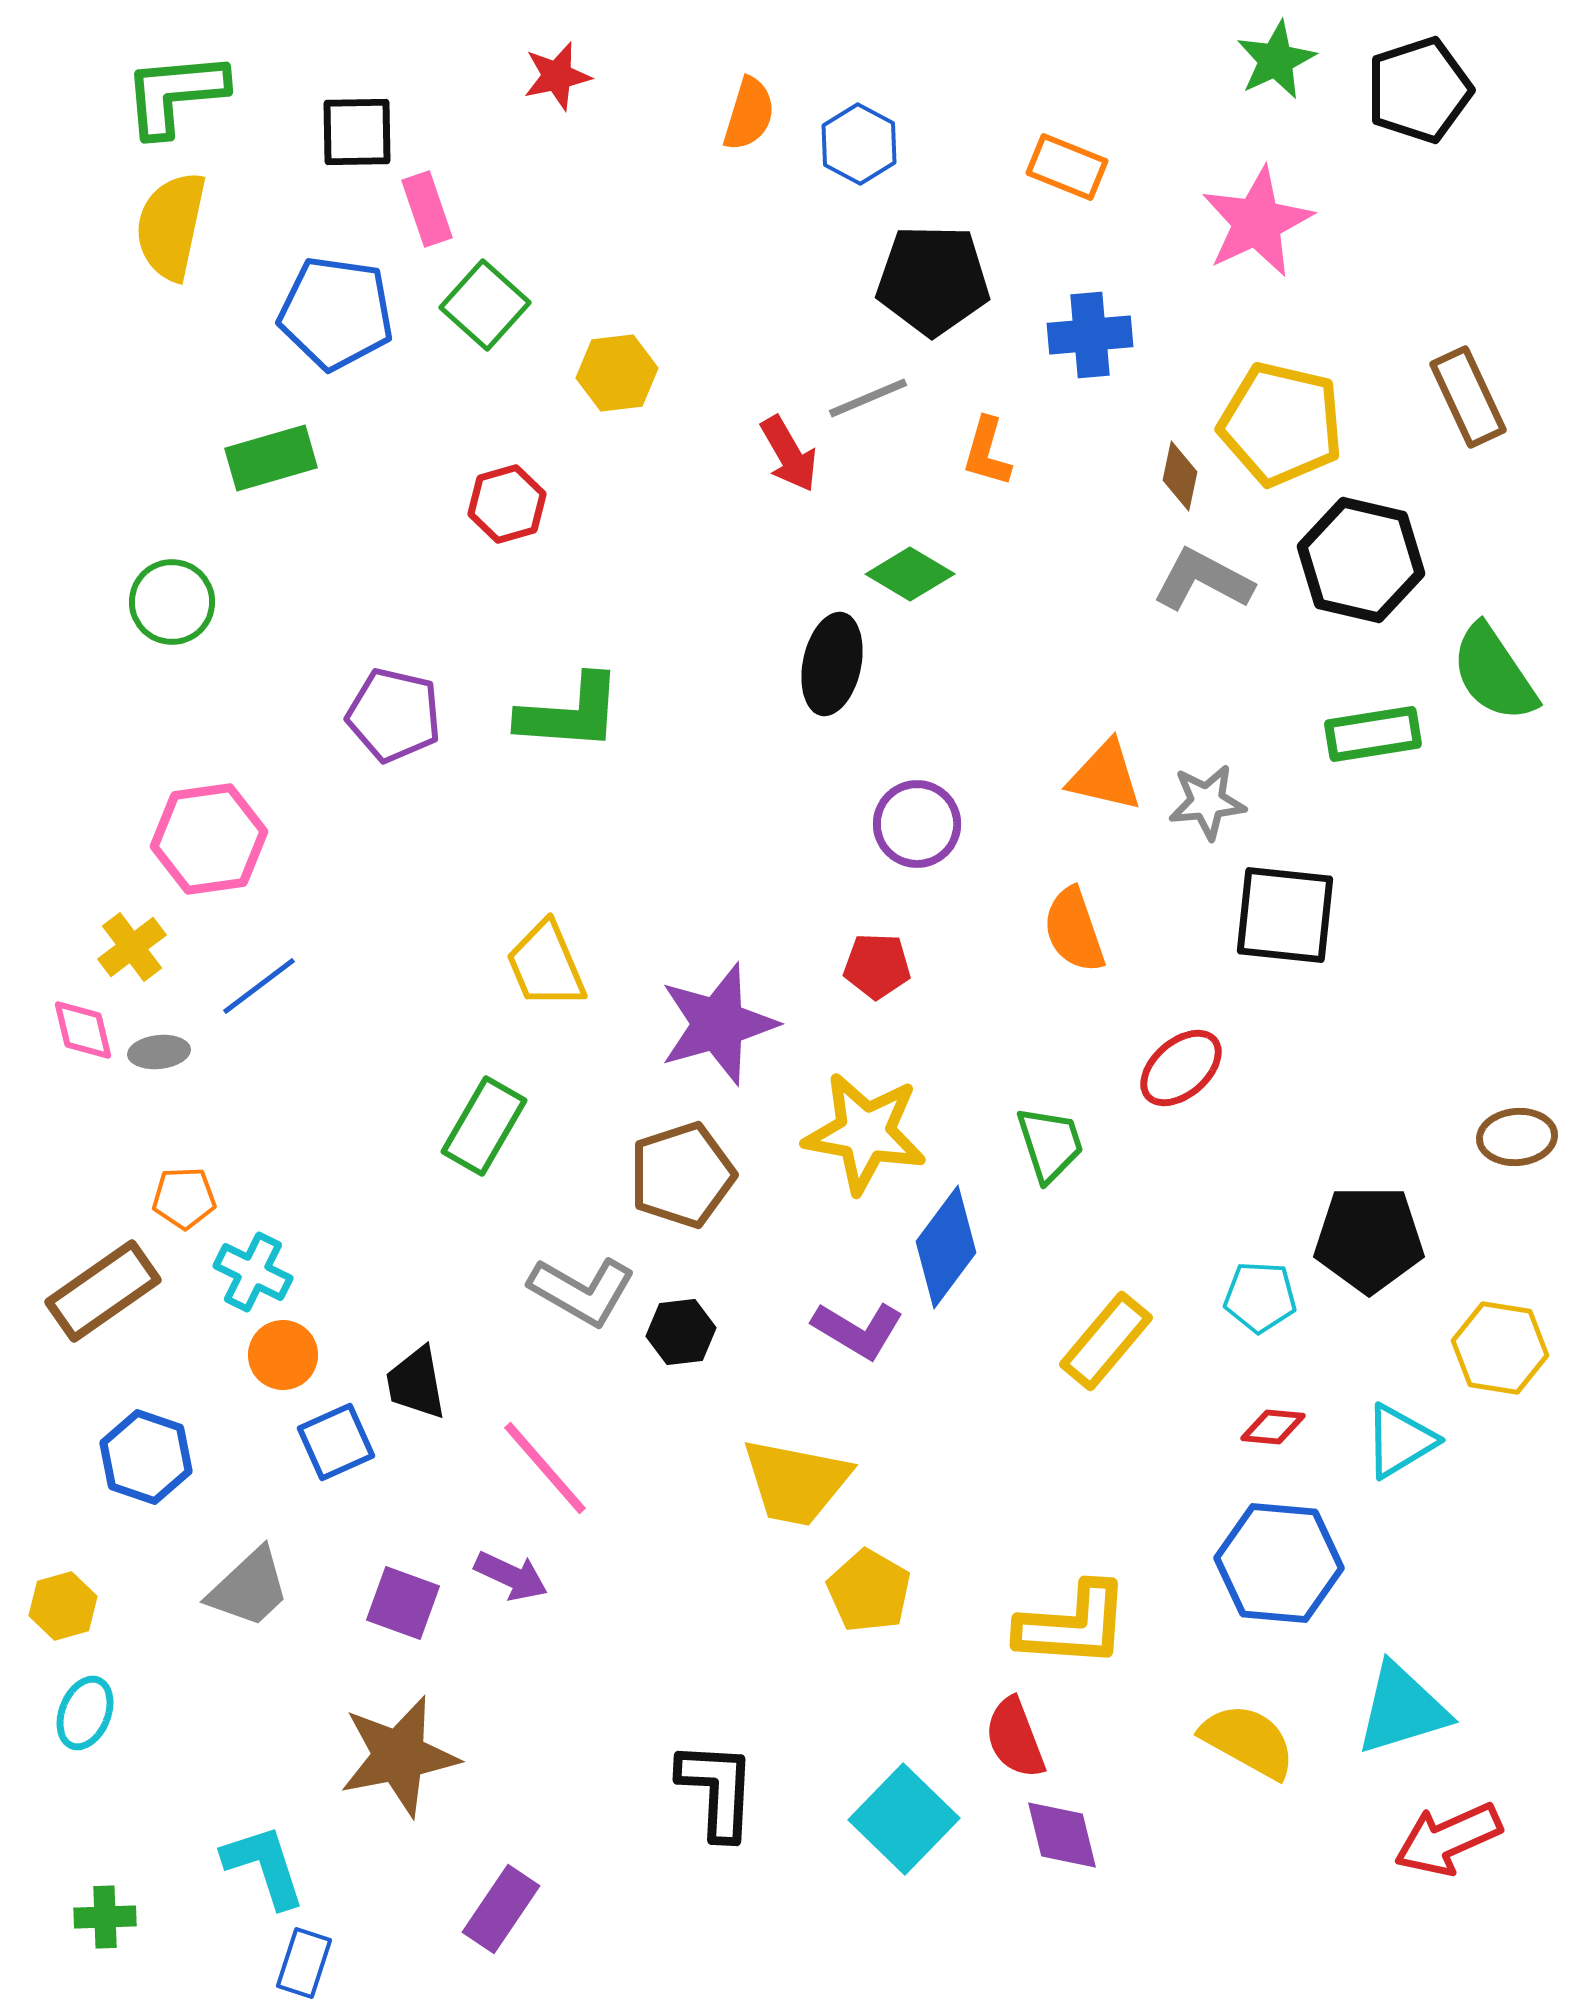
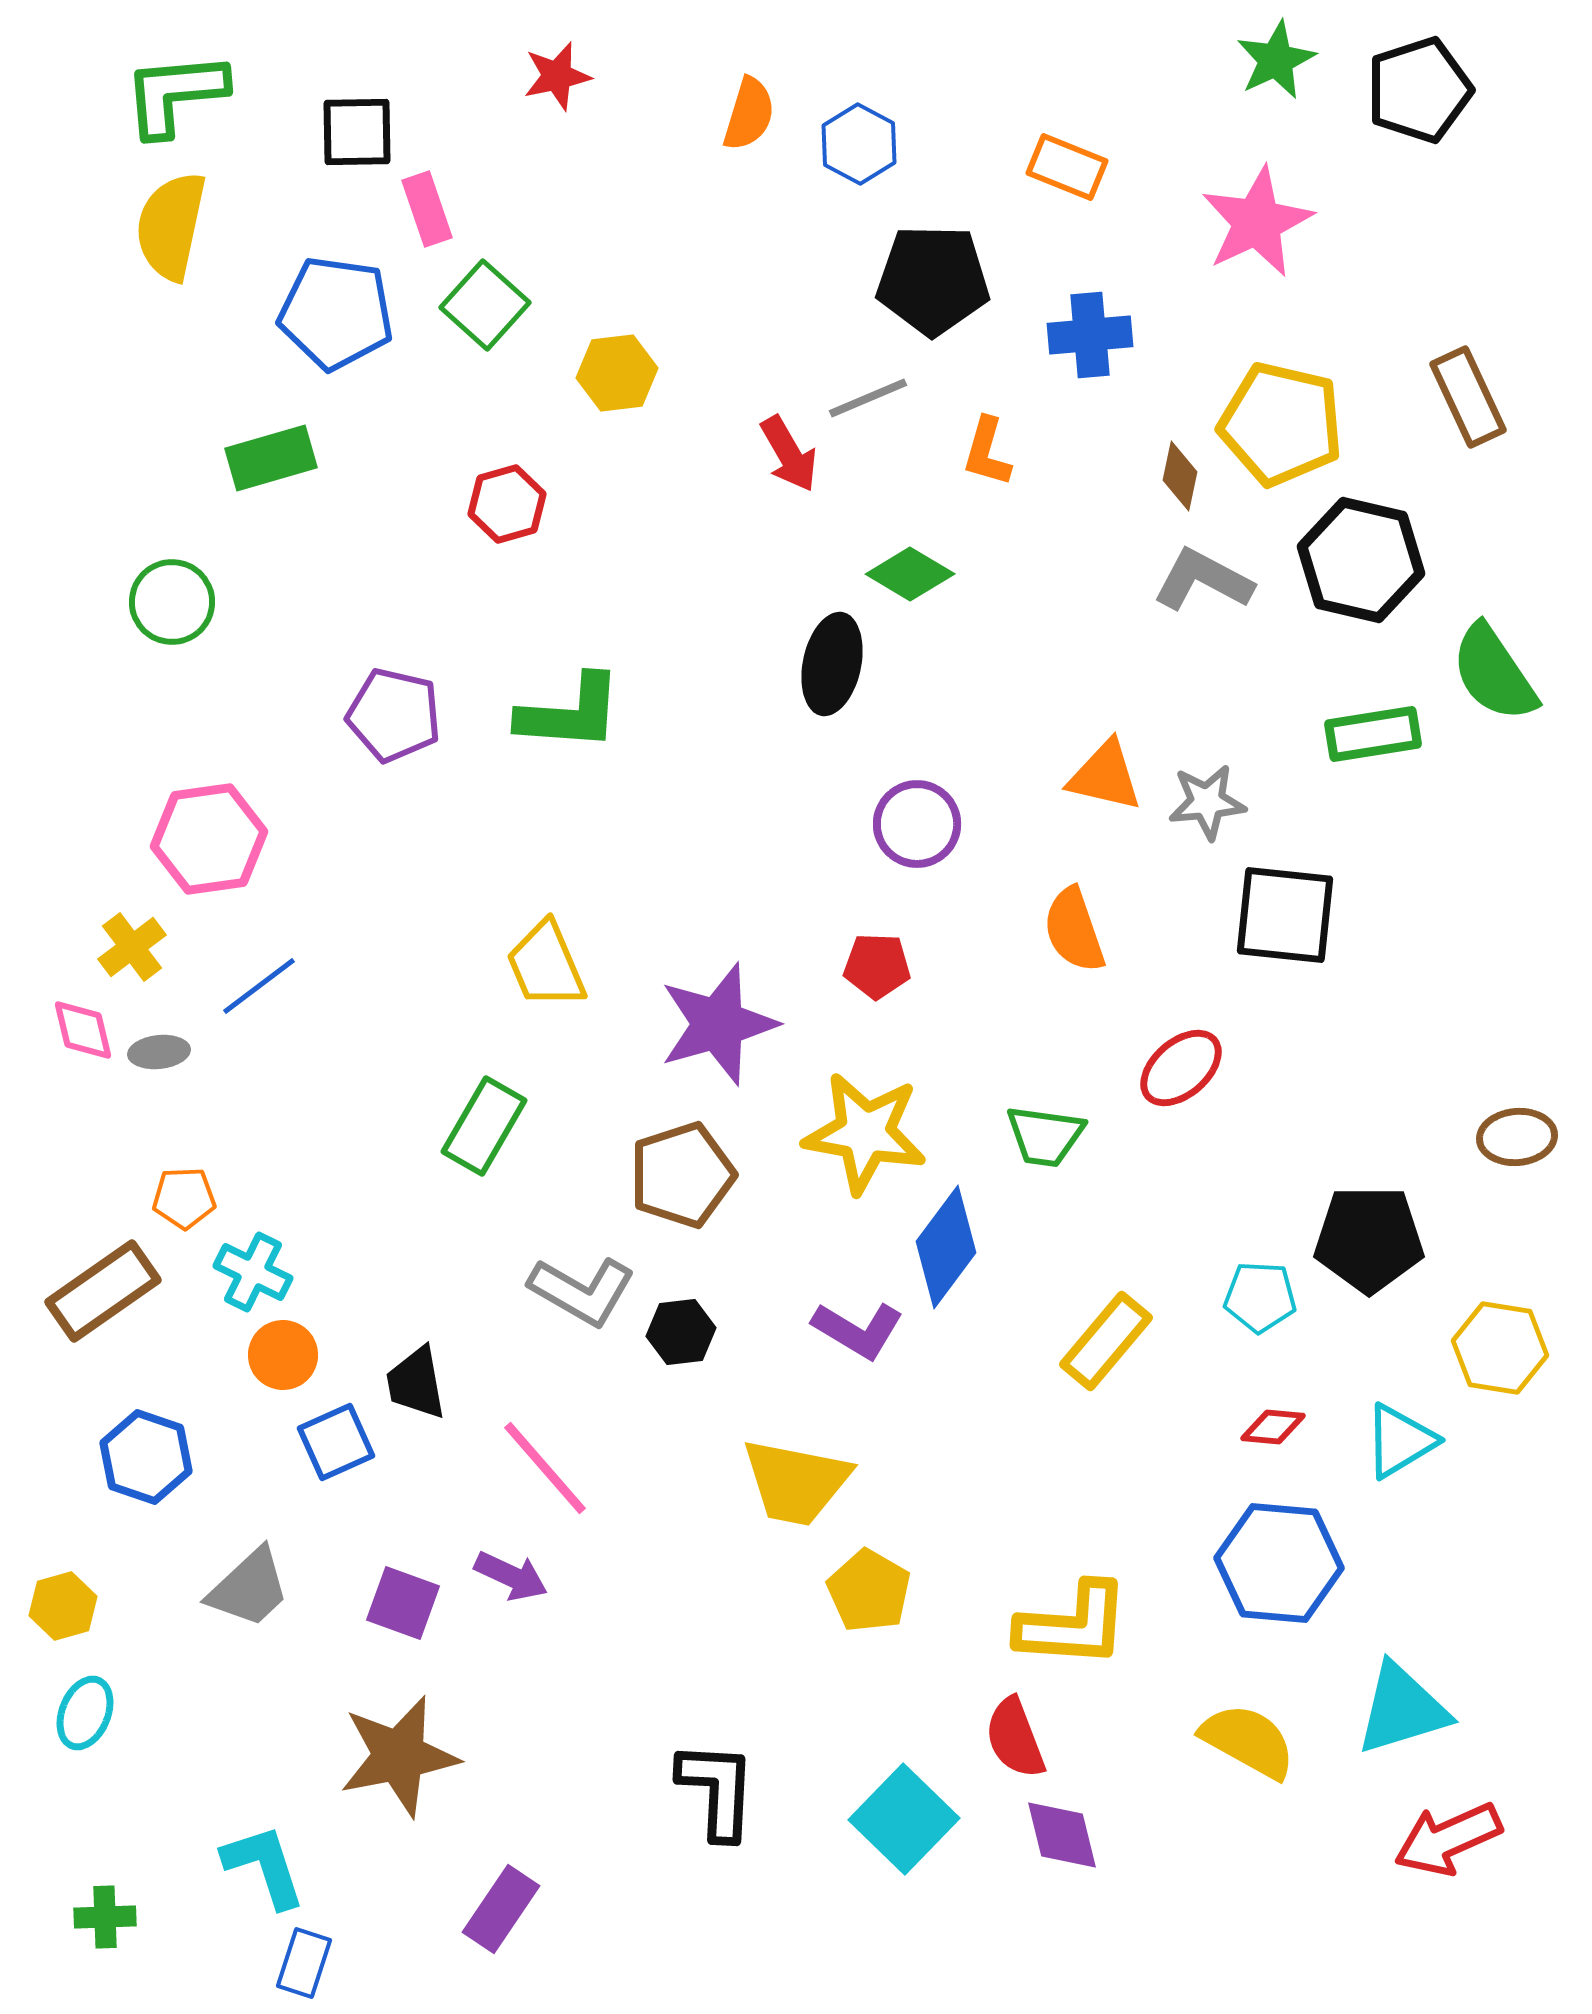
green trapezoid at (1050, 1144): moved 5 px left, 8 px up; rotated 116 degrees clockwise
